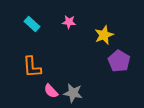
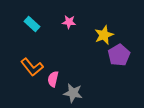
purple pentagon: moved 6 px up; rotated 10 degrees clockwise
orange L-shape: rotated 35 degrees counterclockwise
pink semicircle: moved 2 px right, 12 px up; rotated 56 degrees clockwise
